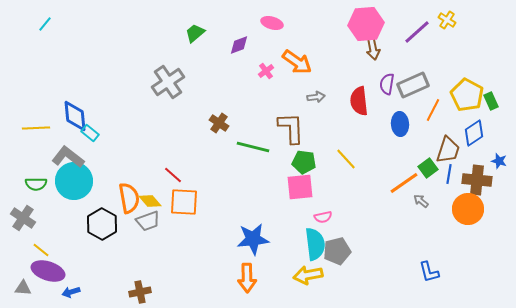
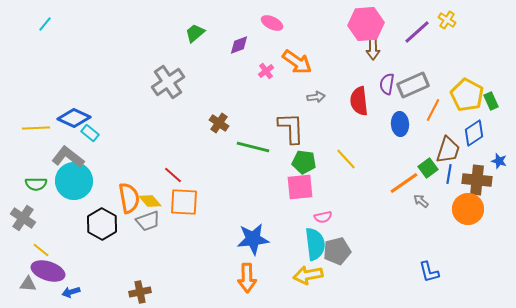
pink ellipse at (272, 23): rotated 10 degrees clockwise
brown arrow at (373, 49): rotated 10 degrees clockwise
blue diamond at (75, 116): moved 1 px left, 2 px down; rotated 60 degrees counterclockwise
gray triangle at (23, 288): moved 5 px right, 4 px up
